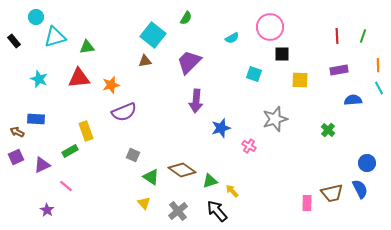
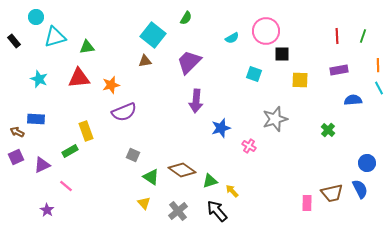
pink circle at (270, 27): moved 4 px left, 4 px down
